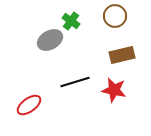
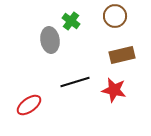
gray ellipse: rotated 70 degrees counterclockwise
